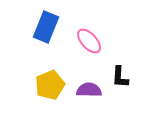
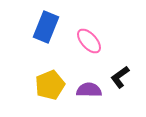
black L-shape: rotated 50 degrees clockwise
